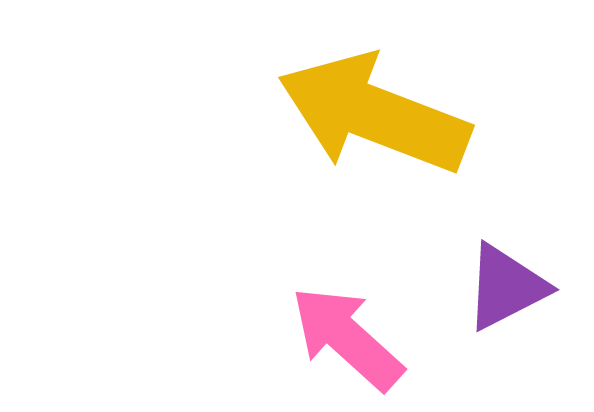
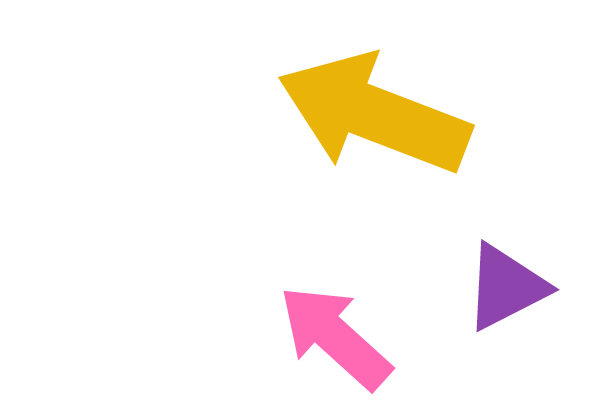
pink arrow: moved 12 px left, 1 px up
